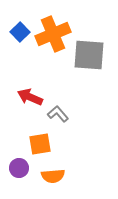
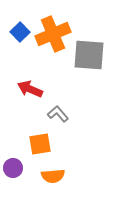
red arrow: moved 8 px up
purple circle: moved 6 px left
